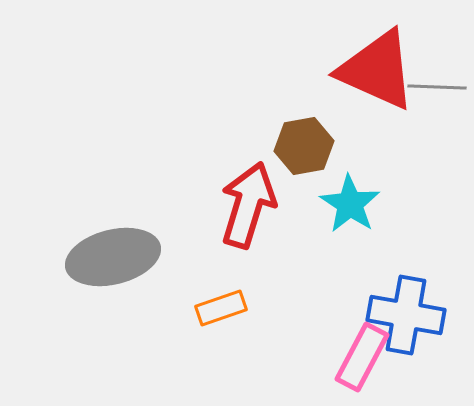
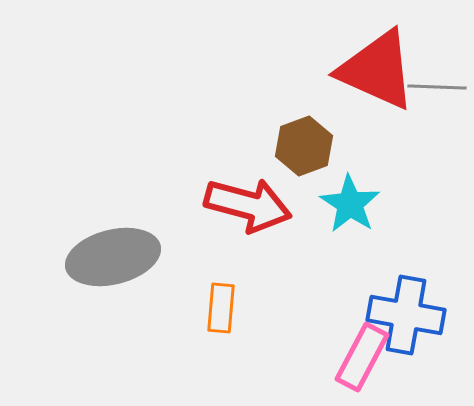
brown hexagon: rotated 10 degrees counterclockwise
red arrow: rotated 88 degrees clockwise
orange rectangle: rotated 66 degrees counterclockwise
